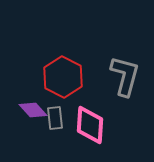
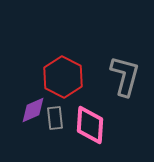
purple diamond: rotated 72 degrees counterclockwise
